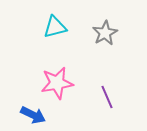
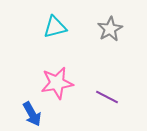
gray star: moved 5 px right, 4 px up
purple line: rotated 40 degrees counterclockwise
blue arrow: moved 1 px left, 1 px up; rotated 35 degrees clockwise
